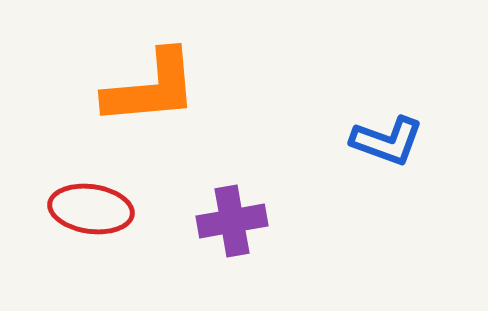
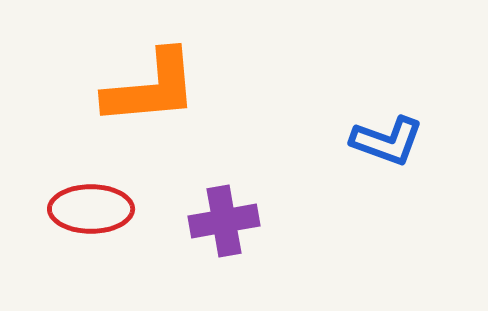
red ellipse: rotated 8 degrees counterclockwise
purple cross: moved 8 px left
